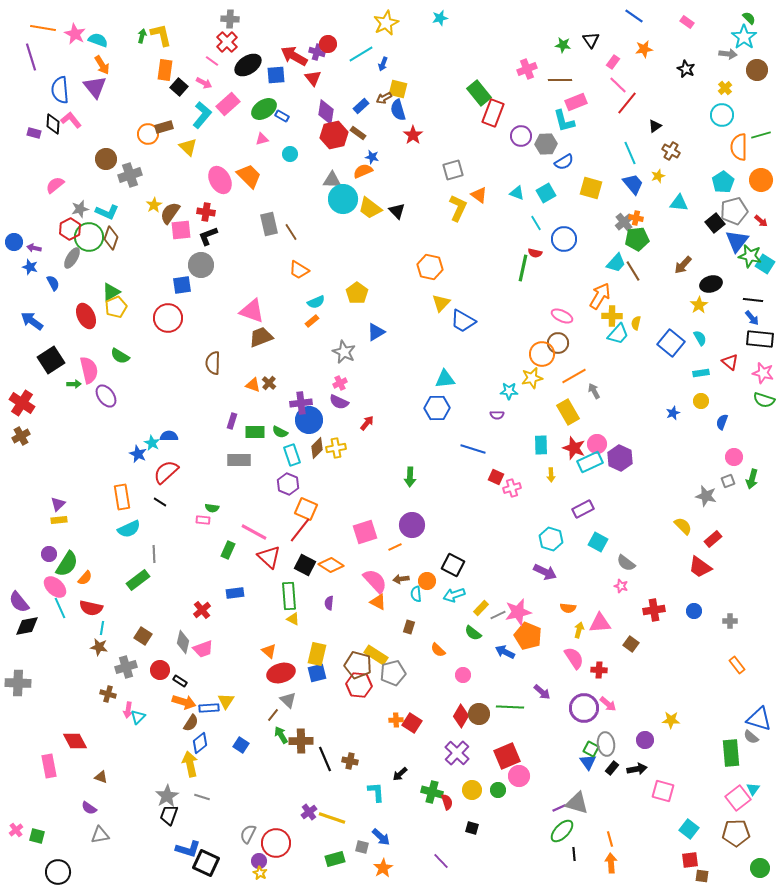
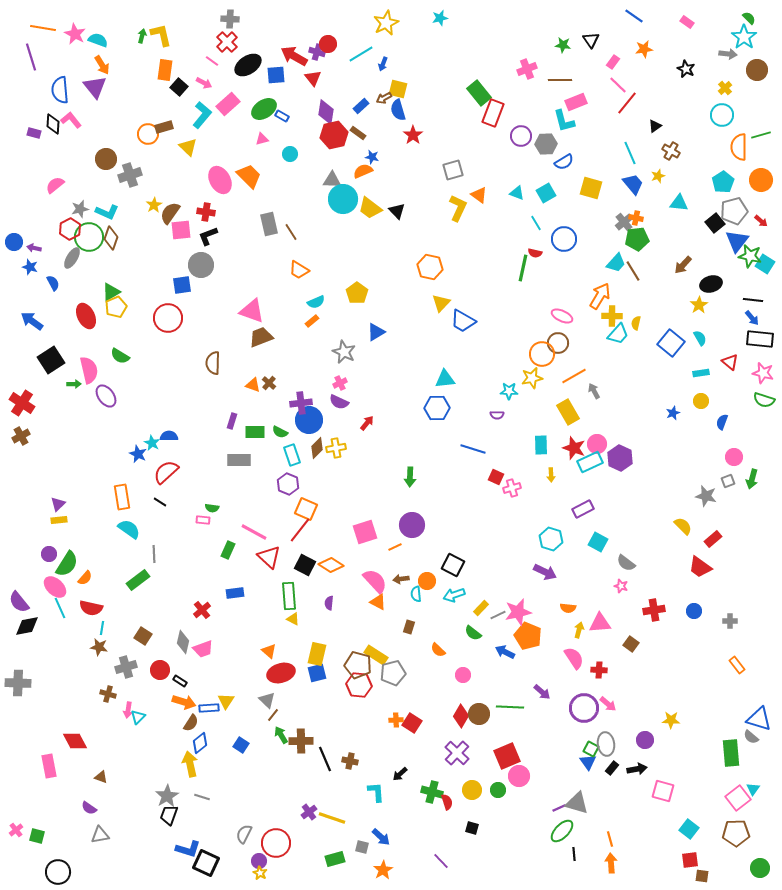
cyan semicircle at (129, 529): rotated 120 degrees counterclockwise
gray triangle at (288, 700): moved 21 px left
gray semicircle at (248, 834): moved 4 px left
orange star at (383, 868): moved 2 px down
